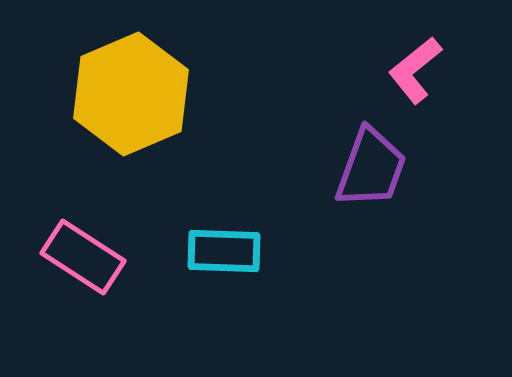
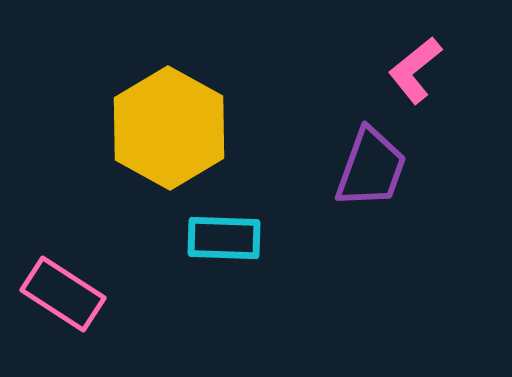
yellow hexagon: moved 38 px right, 34 px down; rotated 8 degrees counterclockwise
cyan rectangle: moved 13 px up
pink rectangle: moved 20 px left, 37 px down
